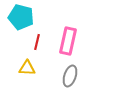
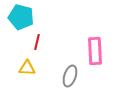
pink rectangle: moved 27 px right, 10 px down; rotated 16 degrees counterclockwise
